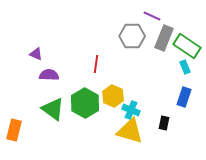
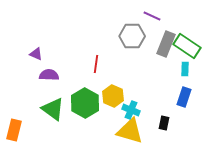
gray rectangle: moved 2 px right, 6 px down
cyan rectangle: moved 2 px down; rotated 24 degrees clockwise
